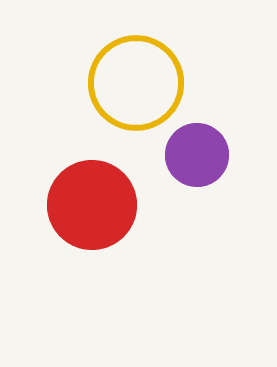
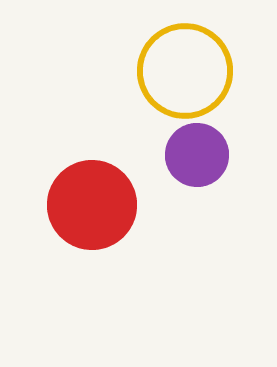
yellow circle: moved 49 px right, 12 px up
